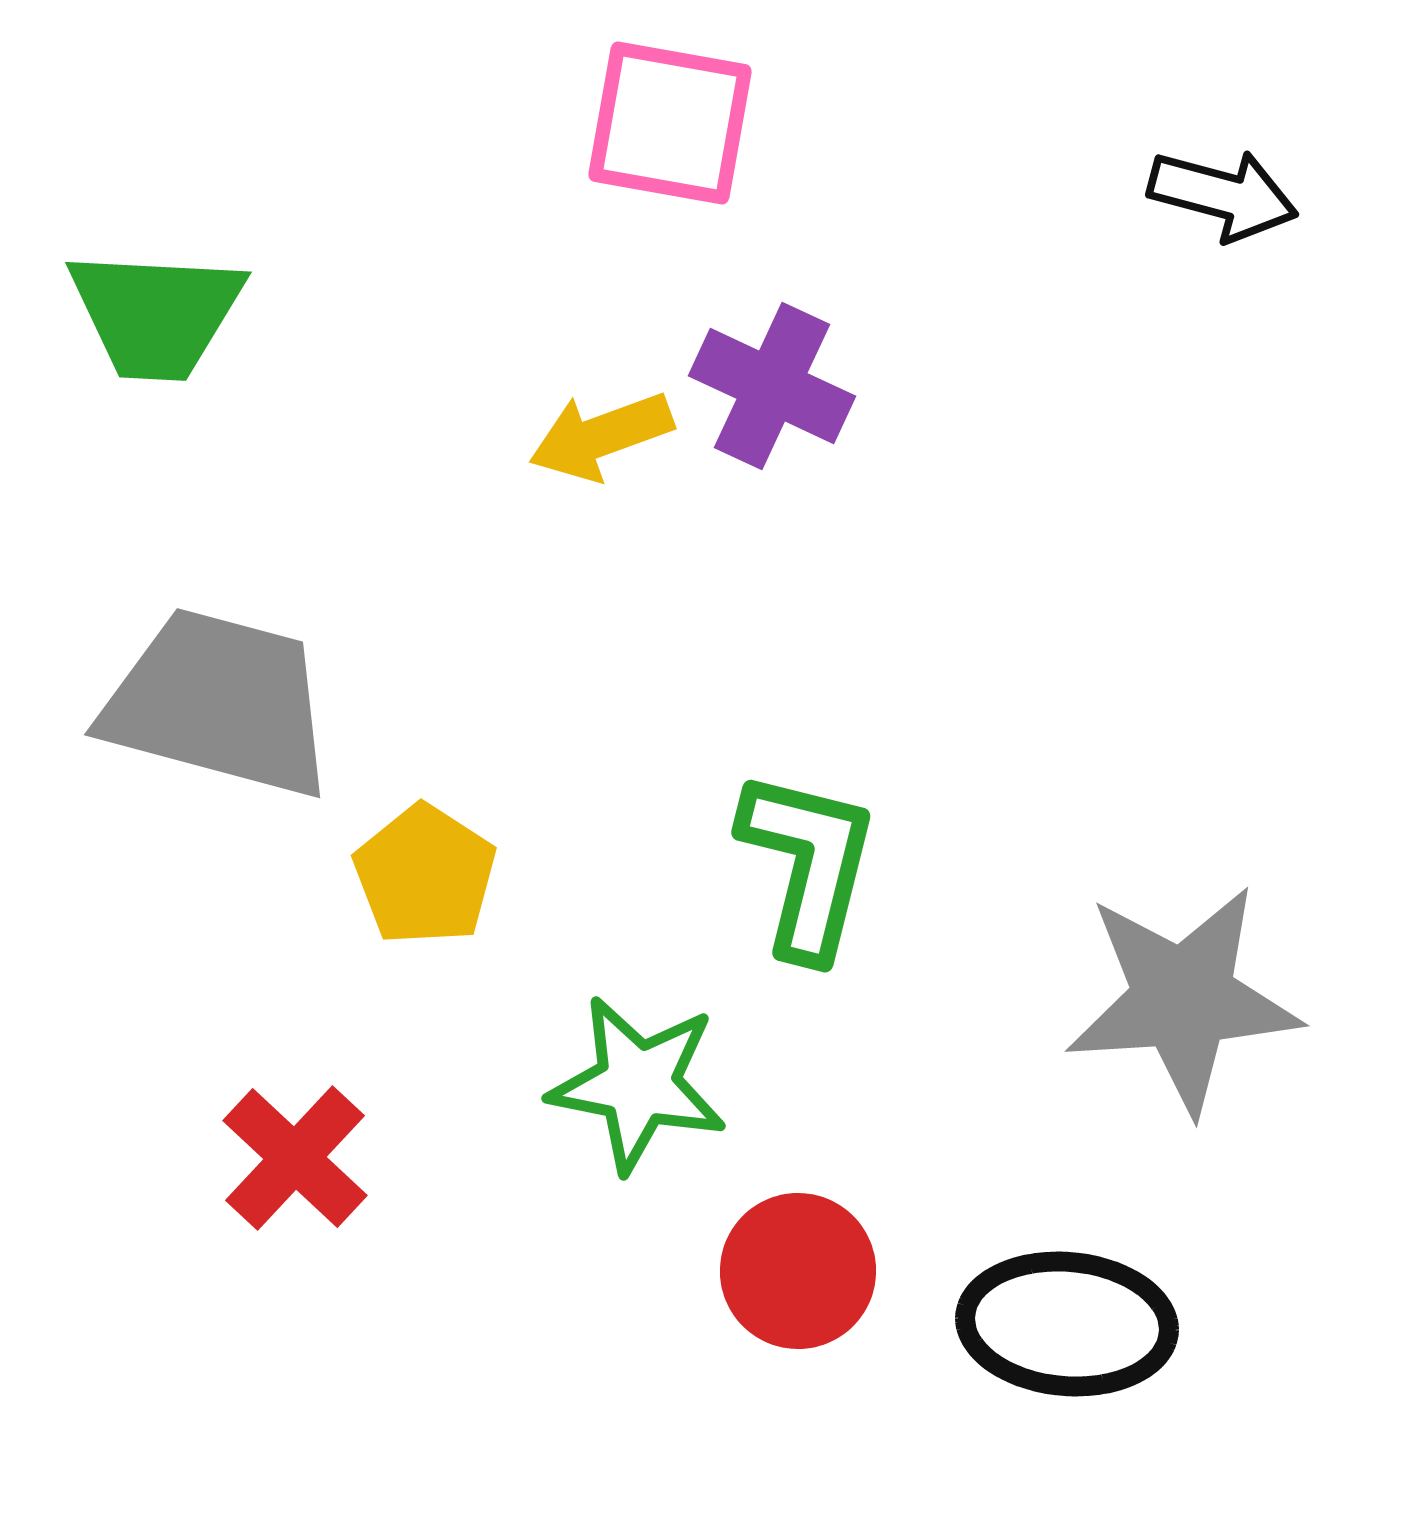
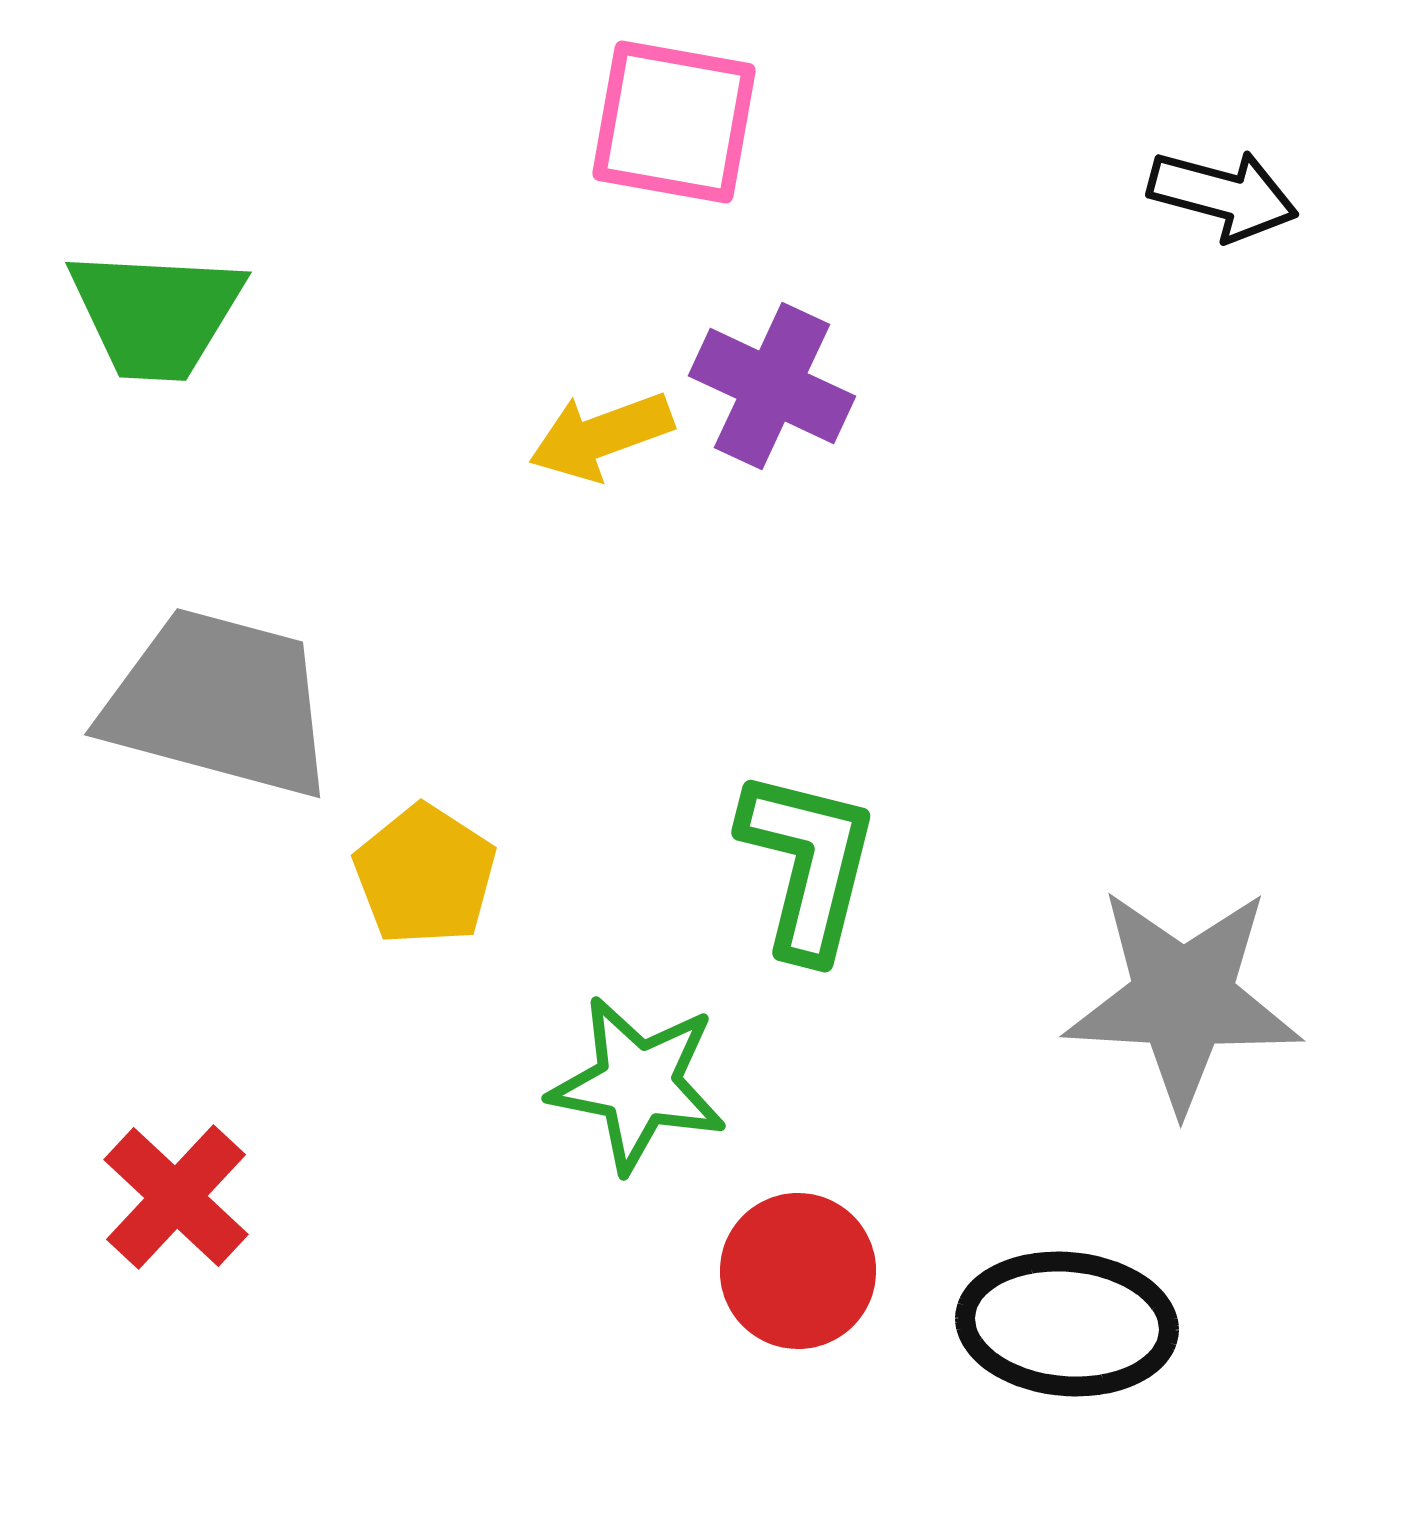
pink square: moved 4 px right, 1 px up
gray star: rotated 7 degrees clockwise
red cross: moved 119 px left, 39 px down
